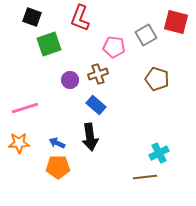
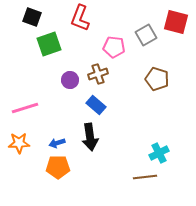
blue arrow: rotated 42 degrees counterclockwise
